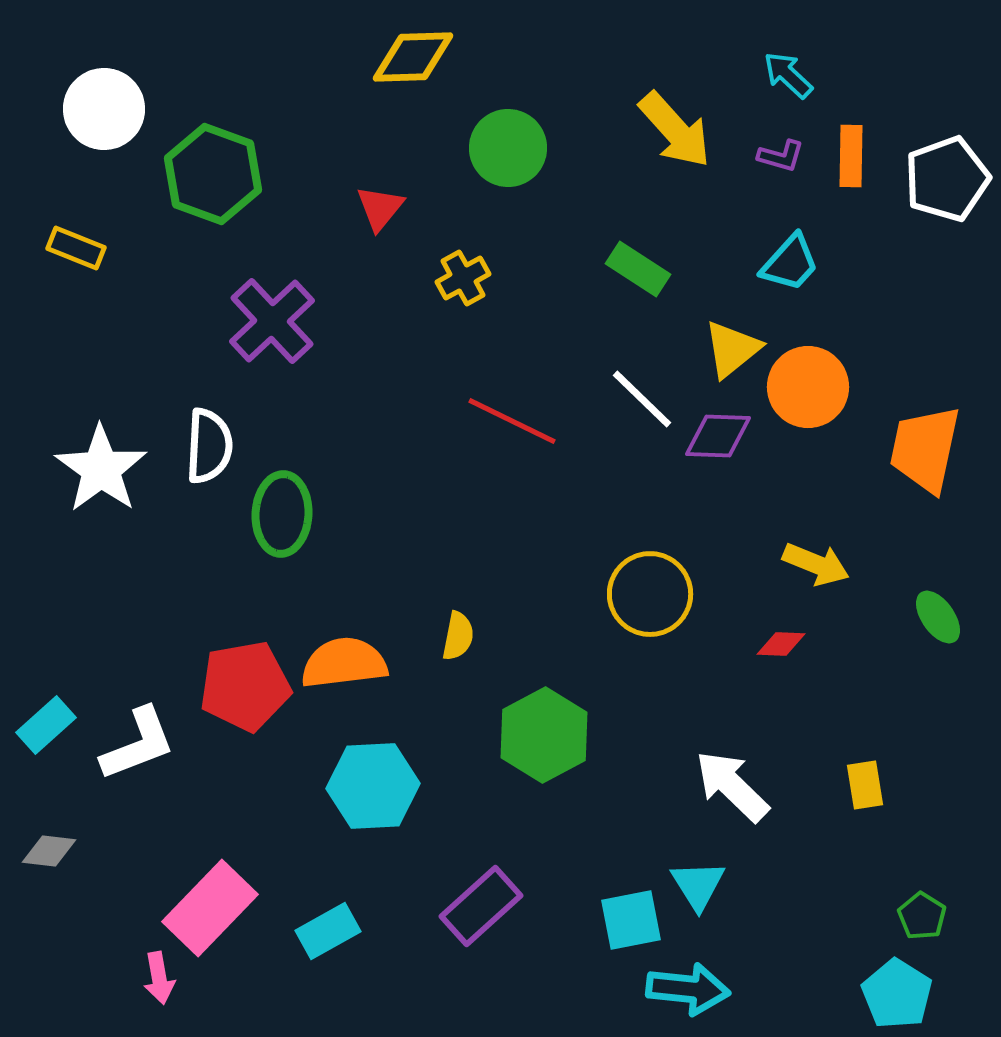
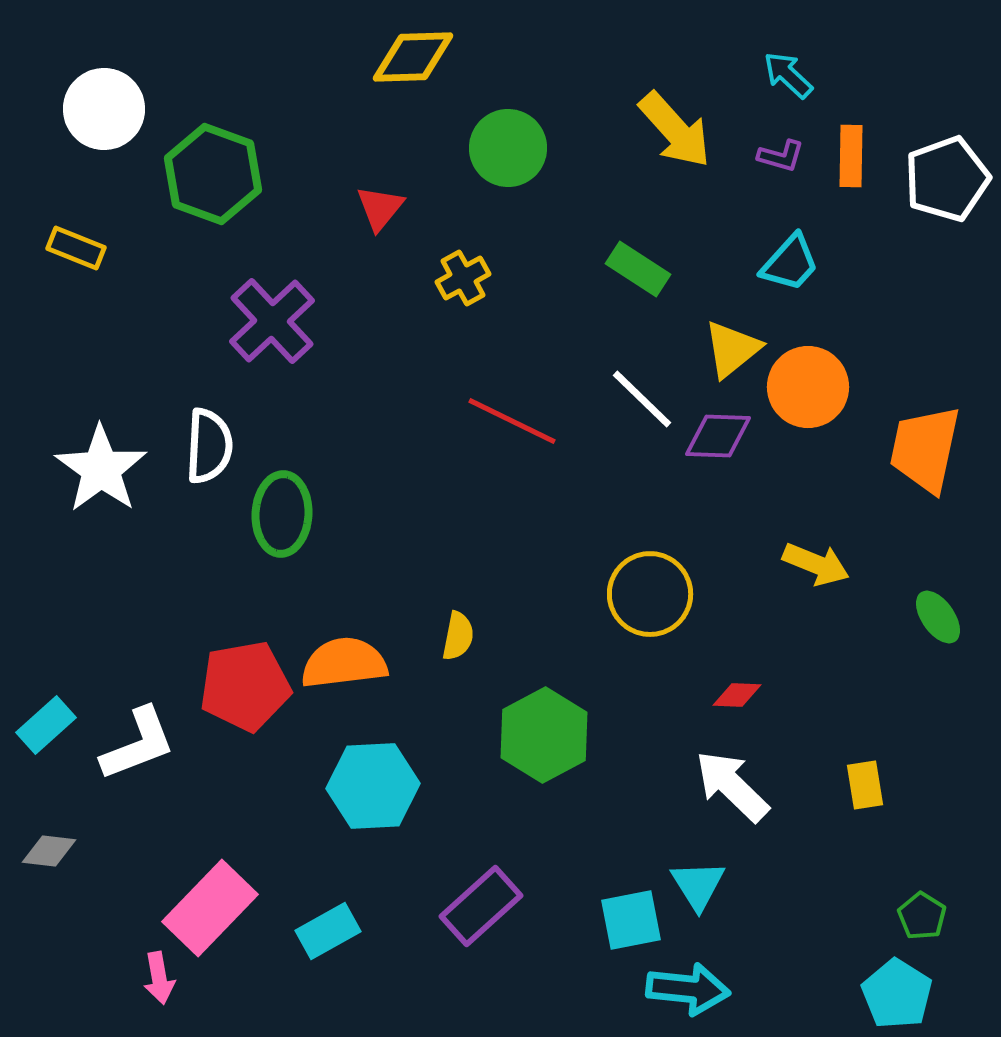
red diamond at (781, 644): moved 44 px left, 51 px down
